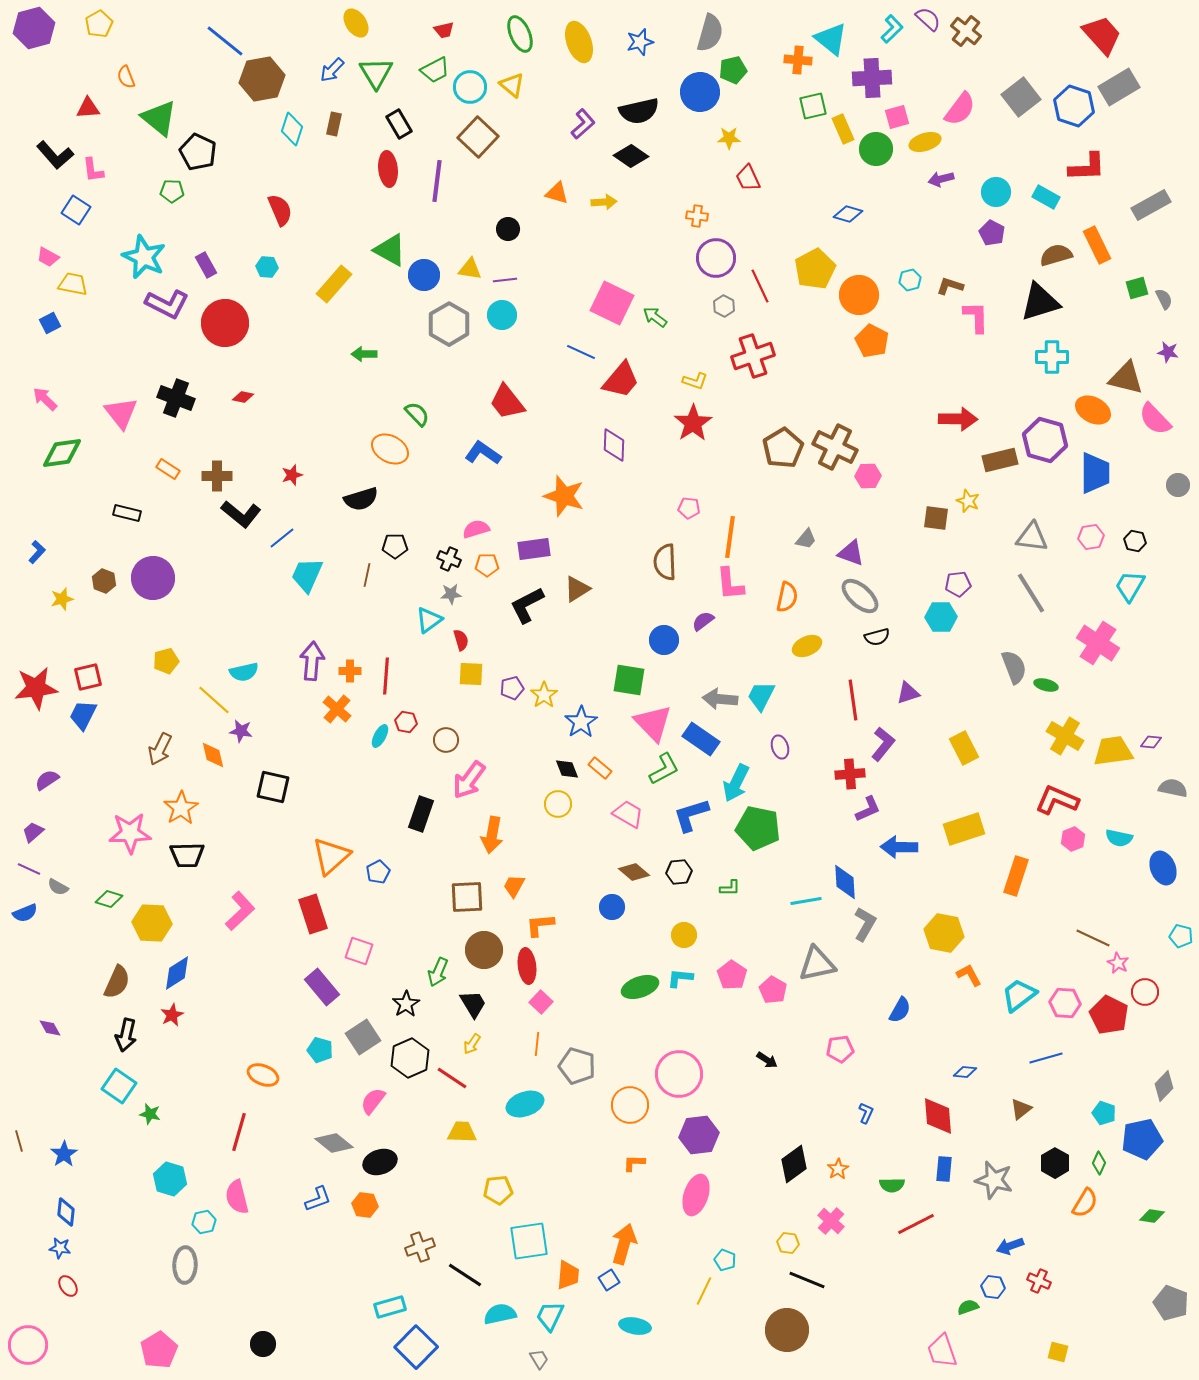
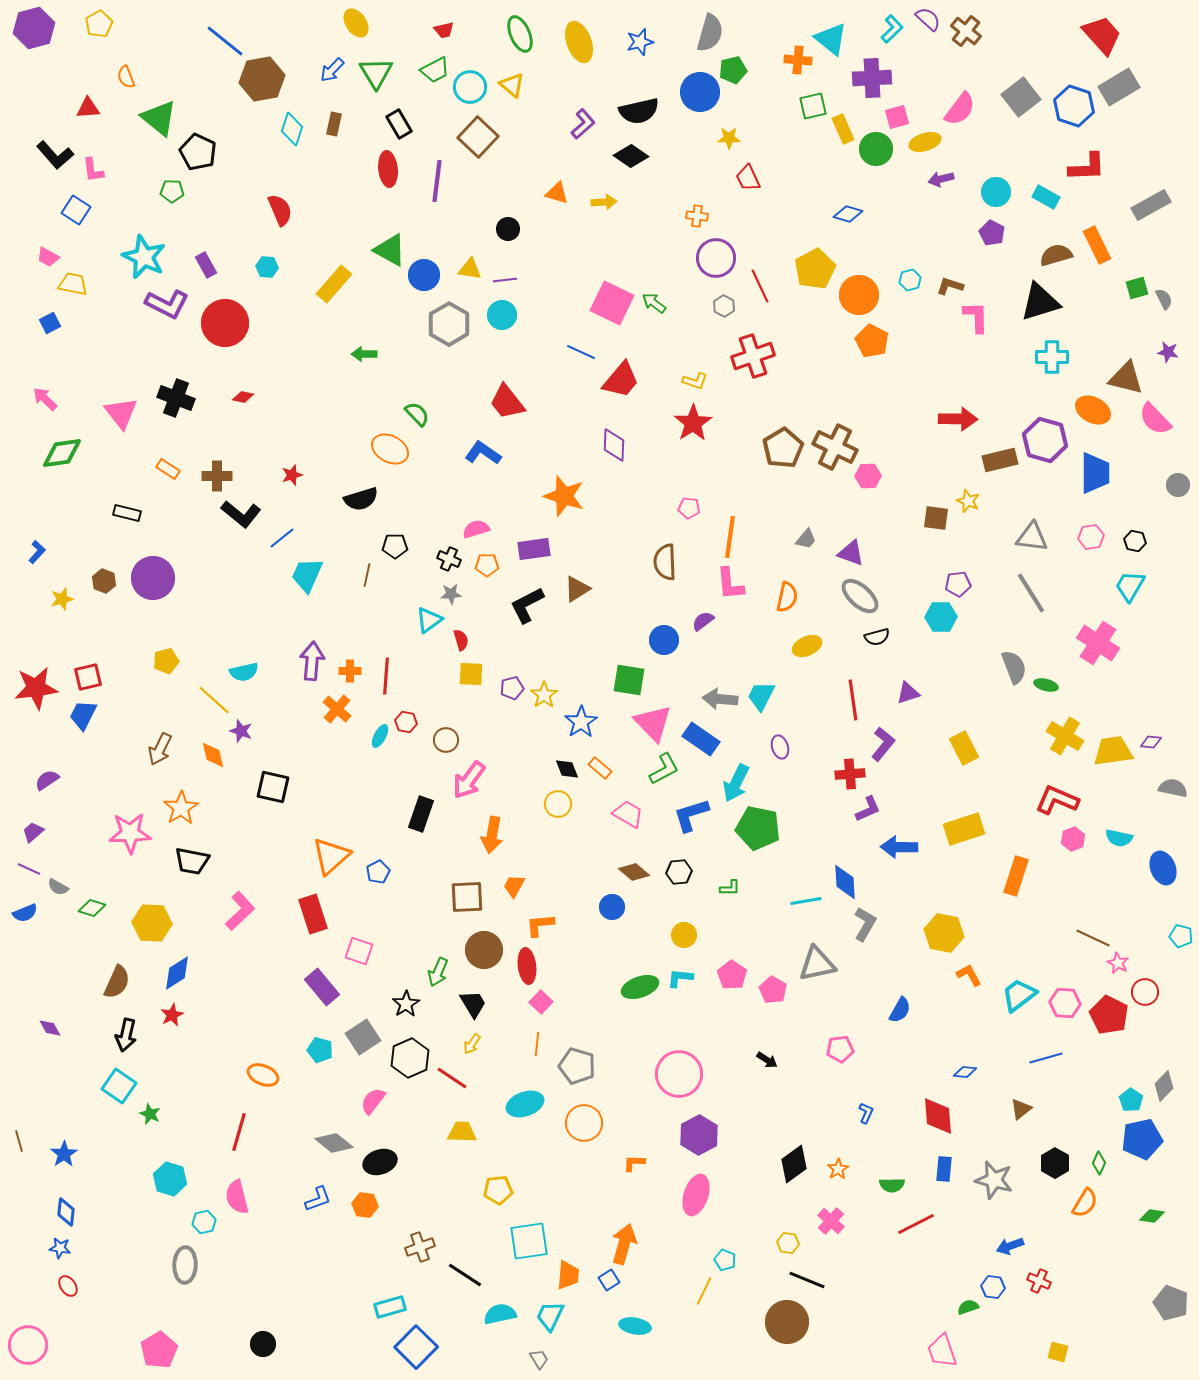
green arrow at (655, 317): moved 1 px left, 14 px up
purple star at (241, 731): rotated 10 degrees clockwise
black trapezoid at (187, 855): moved 5 px right, 6 px down; rotated 12 degrees clockwise
green diamond at (109, 899): moved 17 px left, 9 px down
orange circle at (630, 1105): moved 46 px left, 18 px down
cyan pentagon at (1104, 1113): moved 27 px right, 13 px up; rotated 15 degrees clockwise
green star at (150, 1114): rotated 10 degrees clockwise
purple hexagon at (699, 1135): rotated 21 degrees counterclockwise
brown circle at (787, 1330): moved 8 px up
